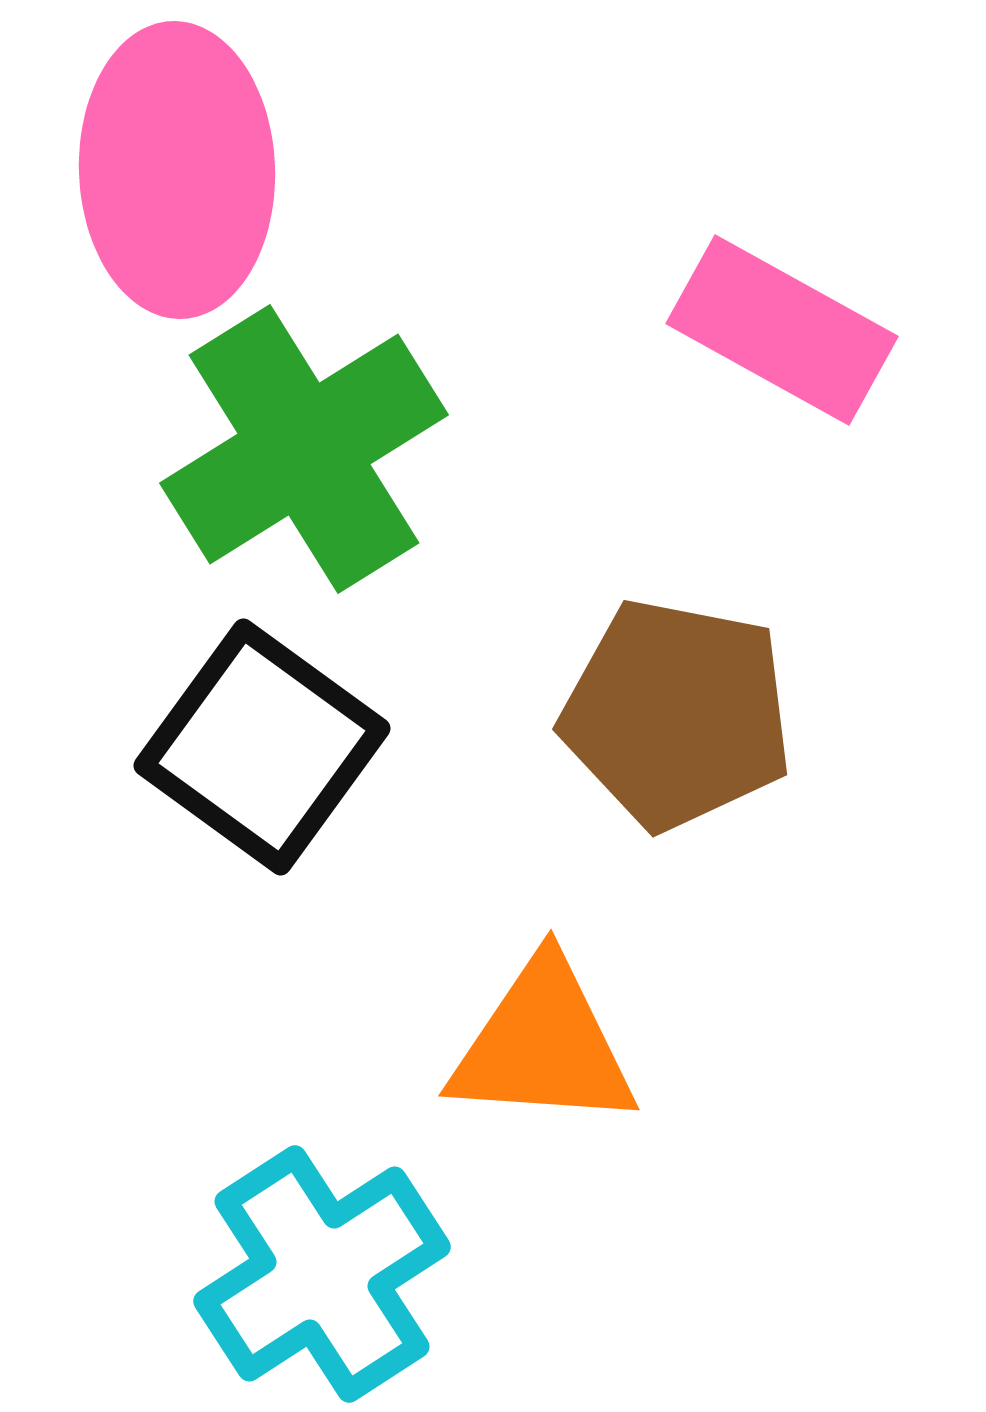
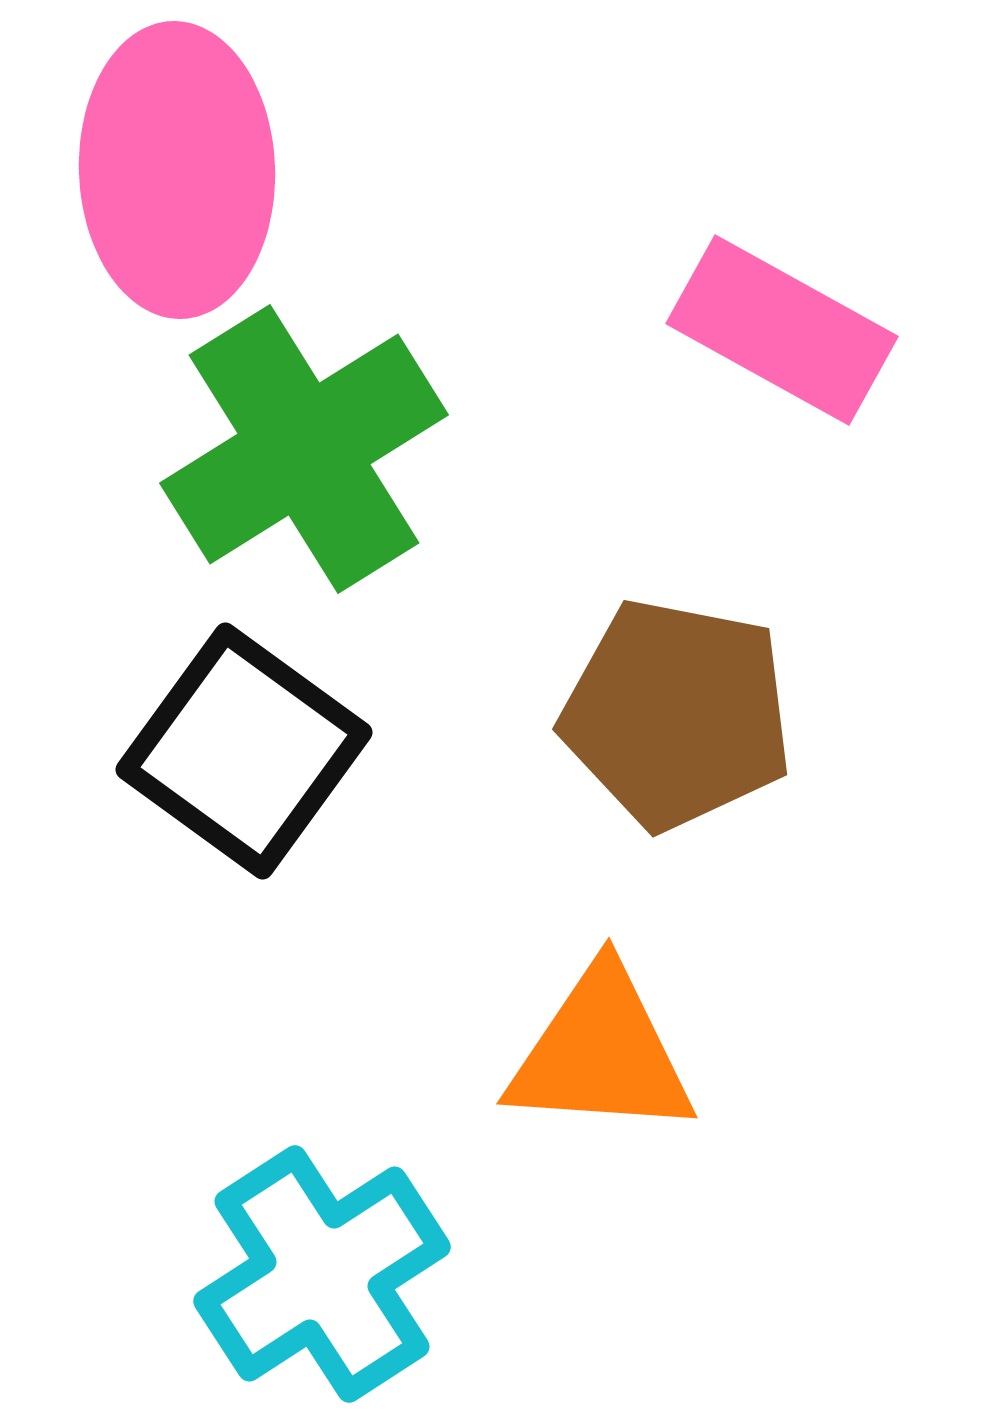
black square: moved 18 px left, 4 px down
orange triangle: moved 58 px right, 8 px down
